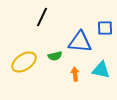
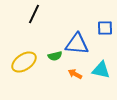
black line: moved 8 px left, 3 px up
blue triangle: moved 3 px left, 2 px down
orange arrow: rotated 56 degrees counterclockwise
